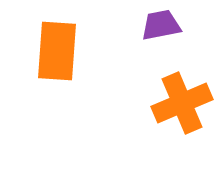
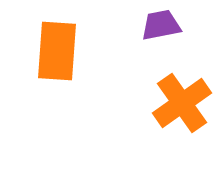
orange cross: rotated 12 degrees counterclockwise
